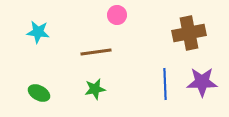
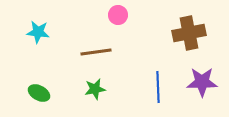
pink circle: moved 1 px right
blue line: moved 7 px left, 3 px down
